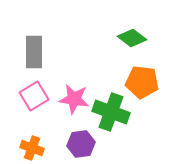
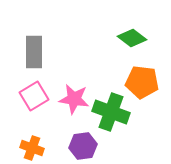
purple hexagon: moved 2 px right, 2 px down
